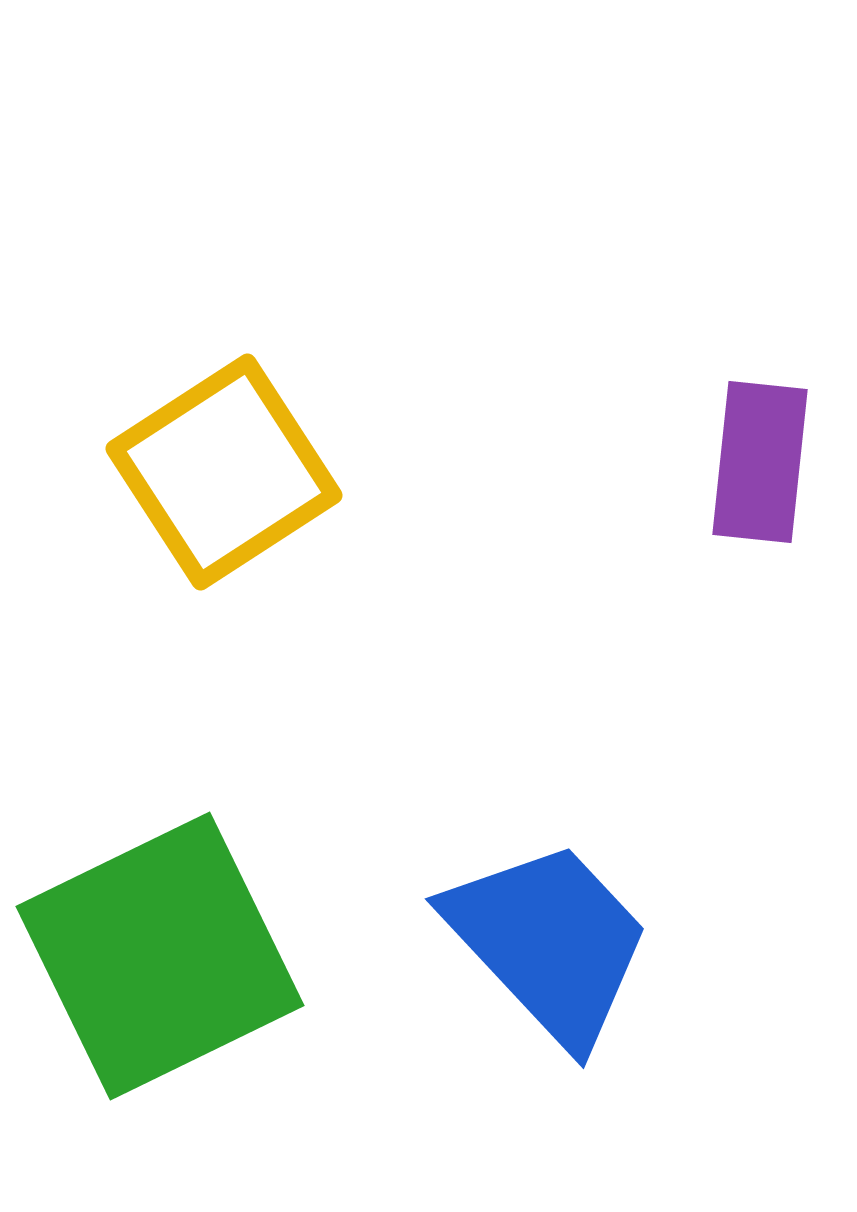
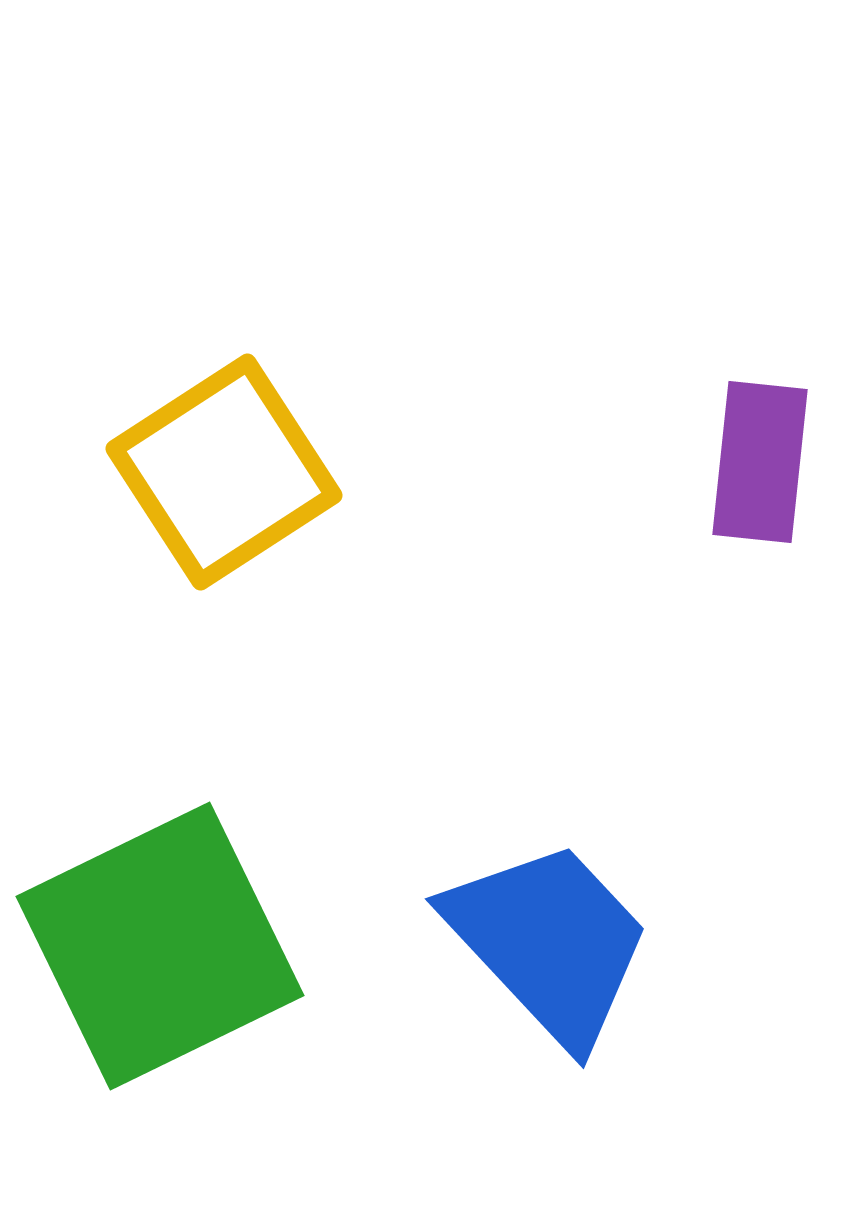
green square: moved 10 px up
